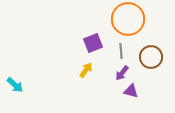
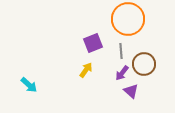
brown circle: moved 7 px left, 7 px down
cyan arrow: moved 14 px right
purple triangle: rotated 28 degrees clockwise
